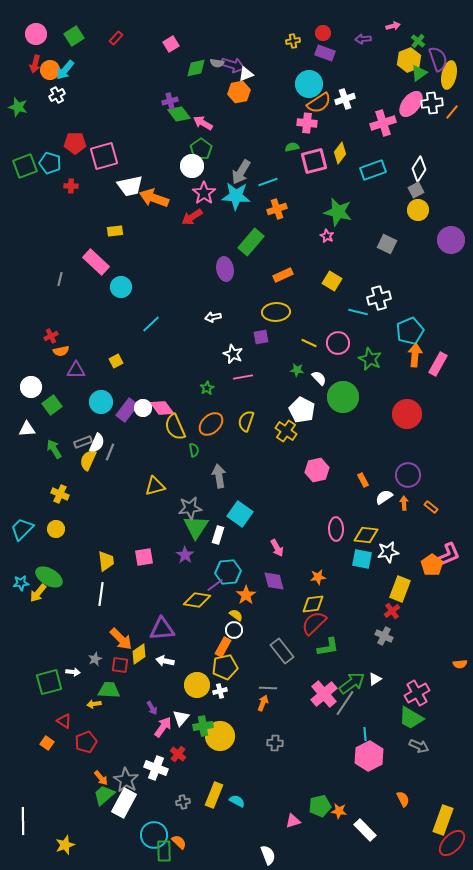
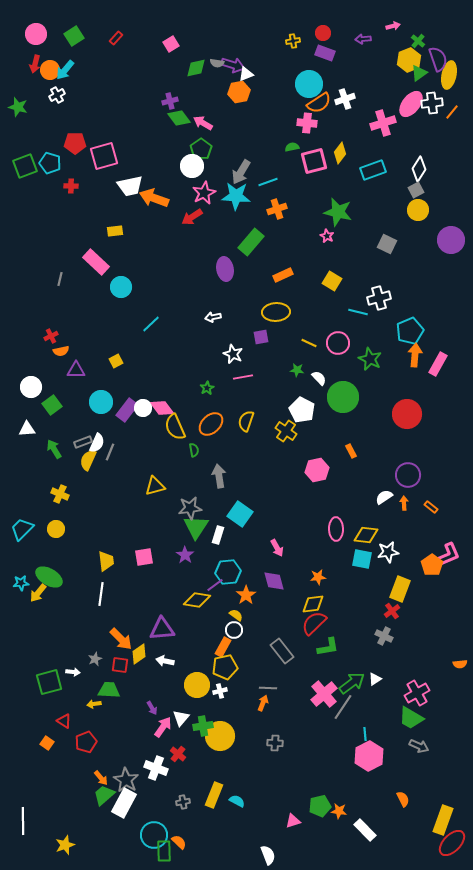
green diamond at (179, 114): moved 4 px down
pink star at (204, 193): rotated 10 degrees clockwise
orange rectangle at (363, 480): moved 12 px left, 29 px up
gray line at (345, 703): moved 2 px left, 4 px down
